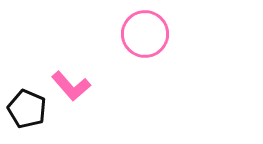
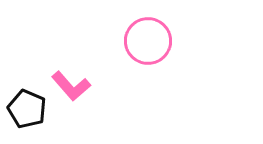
pink circle: moved 3 px right, 7 px down
